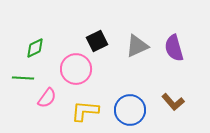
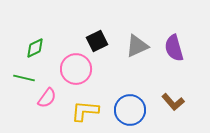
green line: moved 1 px right; rotated 10 degrees clockwise
